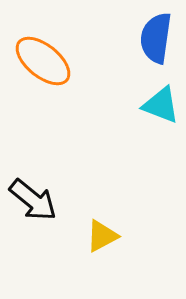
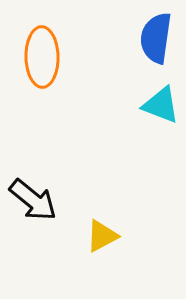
orange ellipse: moved 1 px left, 4 px up; rotated 50 degrees clockwise
